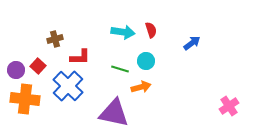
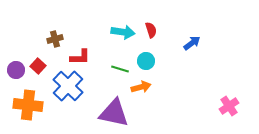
orange cross: moved 3 px right, 6 px down
